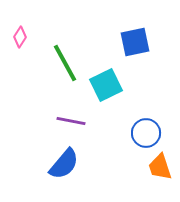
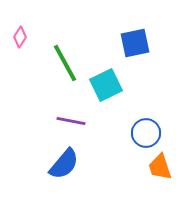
blue square: moved 1 px down
